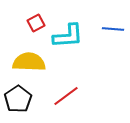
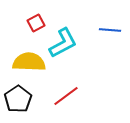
blue line: moved 3 px left, 1 px down
cyan L-shape: moved 5 px left, 7 px down; rotated 24 degrees counterclockwise
